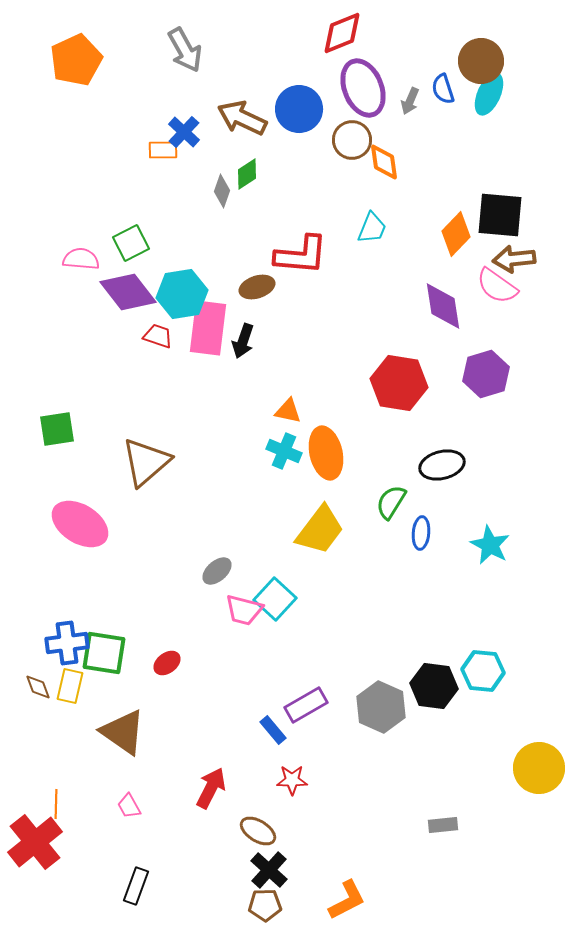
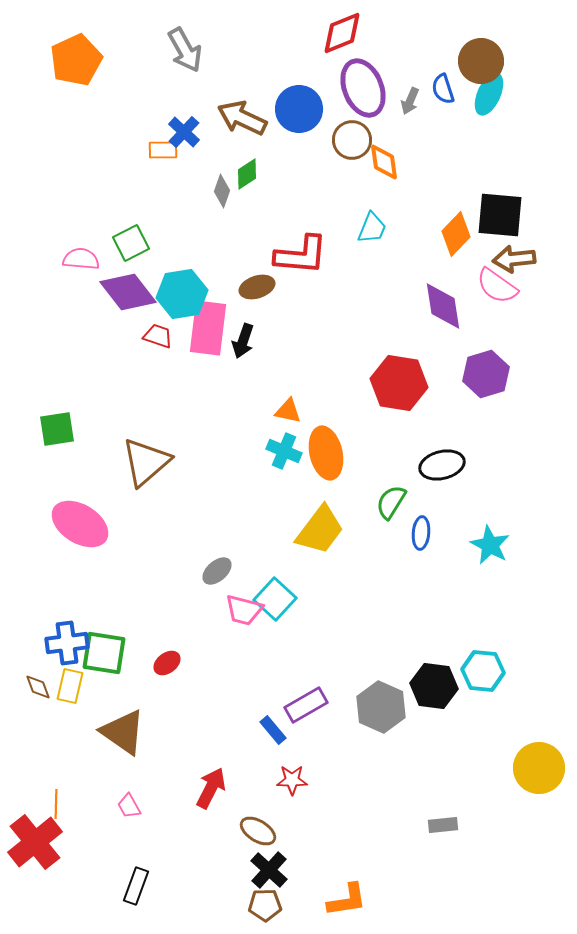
orange L-shape at (347, 900): rotated 18 degrees clockwise
